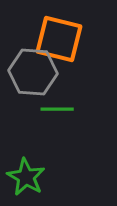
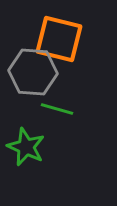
green line: rotated 16 degrees clockwise
green star: moved 30 px up; rotated 6 degrees counterclockwise
